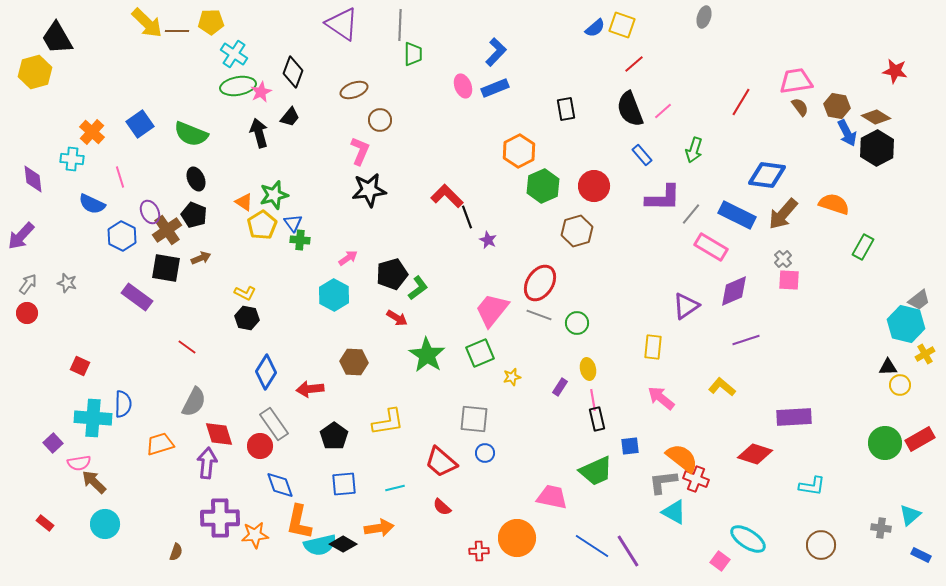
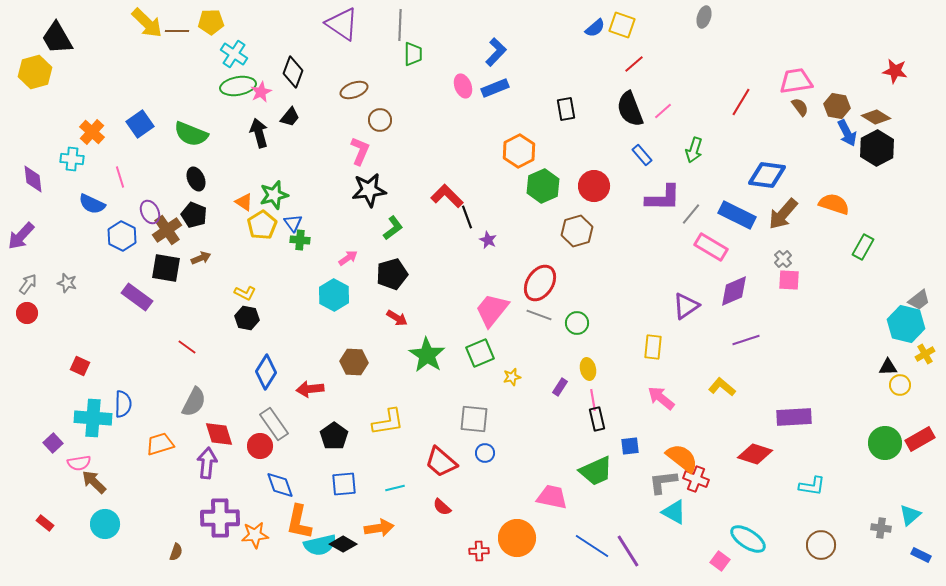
green L-shape at (418, 288): moved 25 px left, 60 px up
